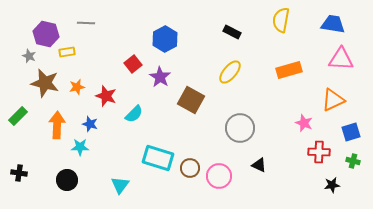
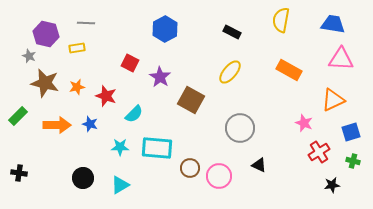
blue hexagon: moved 10 px up
yellow rectangle: moved 10 px right, 4 px up
red square: moved 3 px left, 1 px up; rotated 24 degrees counterclockwise
orange rectangle: rotated 45 degrees clockwise
orange arrow: rotated 88 degrees clockwise
cyan star: moved 40 px right
red cross: rotated 35 degrees counterclockwise
cyan rectangle: moved 1 px left, 10 px up; rotated 12 degrees counterclockwise
black circle: moved 16 px right, 2 px up
cyan triangle: rotated 24 degrees clockwise
